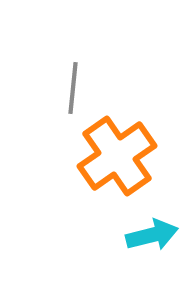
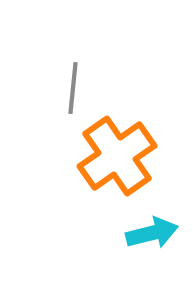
cyan arrow: moved 2 px up
